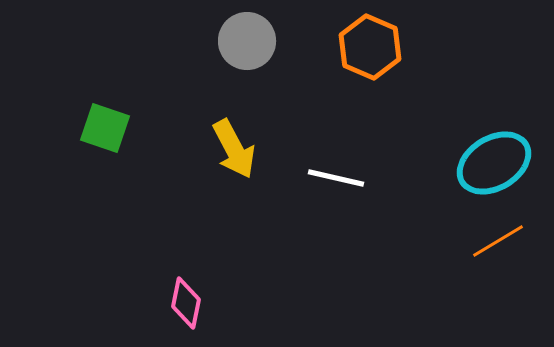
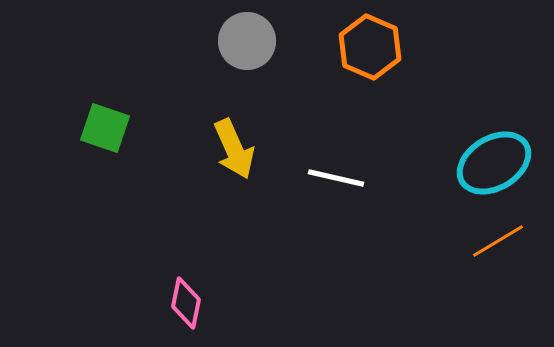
yellow arrow: rotated 4 degrees clockwise
